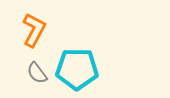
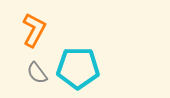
cyan pentagon: moved 1 px right, 1 px up
